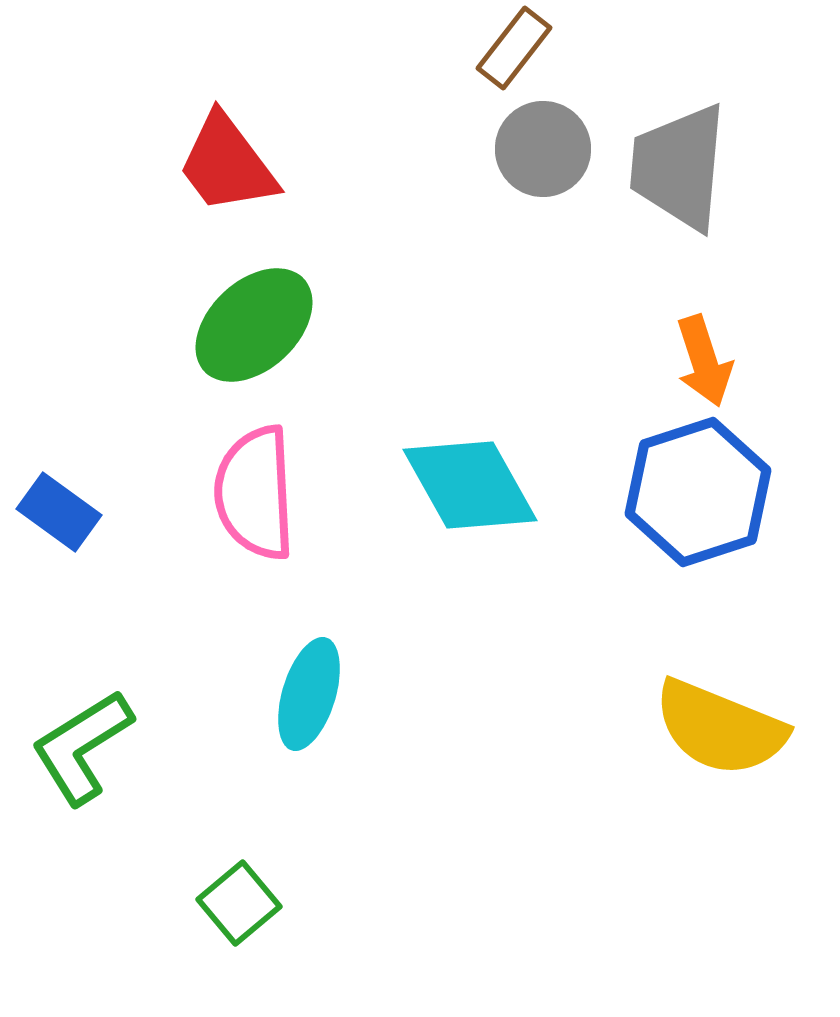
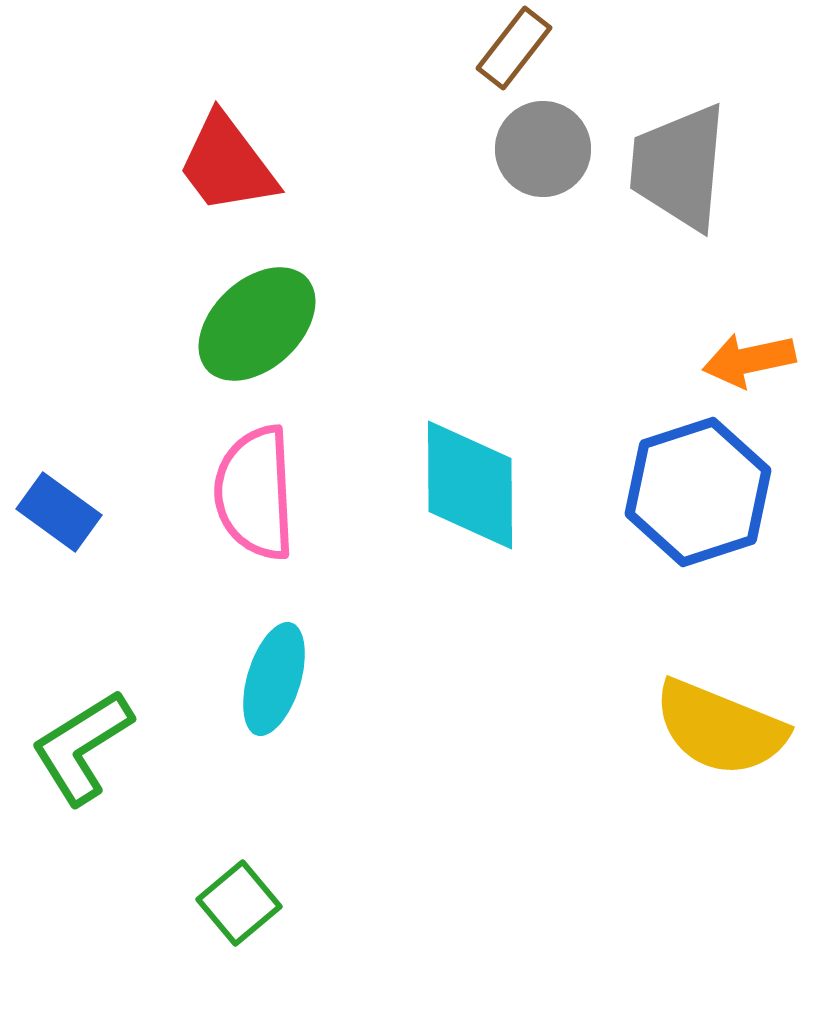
green ellipse: moved 3 px right, 1 px up
orange arrow: moved 45 px right, 1 px up; rotated 96 degrees clockwise
cyan diamond: rotated 29 degrees clockwise
cyan ellipse: moved 35 px left, 15 px up
